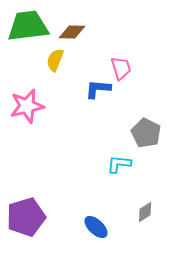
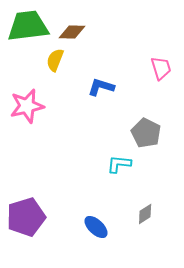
pink trapezoid: moved 40 px right
blue L-shape: moved 3 px right, 2 px up; rotated 12 degrees clockwise
gray diamond: moved 2 px down
